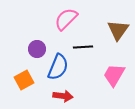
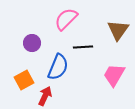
purple circle: moved 5 px left, 6 px up
red arrow: moved 18 px left; rotated 72 degrees counterclockwise
